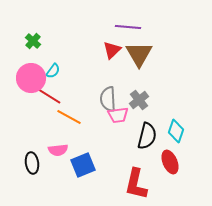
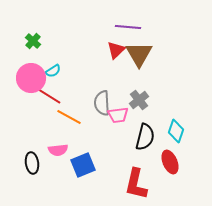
red triangle: moved 4 px right
cyan semicircle: rotated 21 degrees clockwise
gray semicircle: moved 6 px left, 4 px down
black semicircle: moved 2 px left, 1 px down
